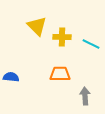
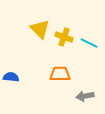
yellow triangle: moved 3 px right, 3 px down
yellow cross: moved 2 px right; rotated 18 degrees clockwise
cyan line: moved 2 px left, 1 px up
gray arrow: rotated 96 degrees counterclockwise
